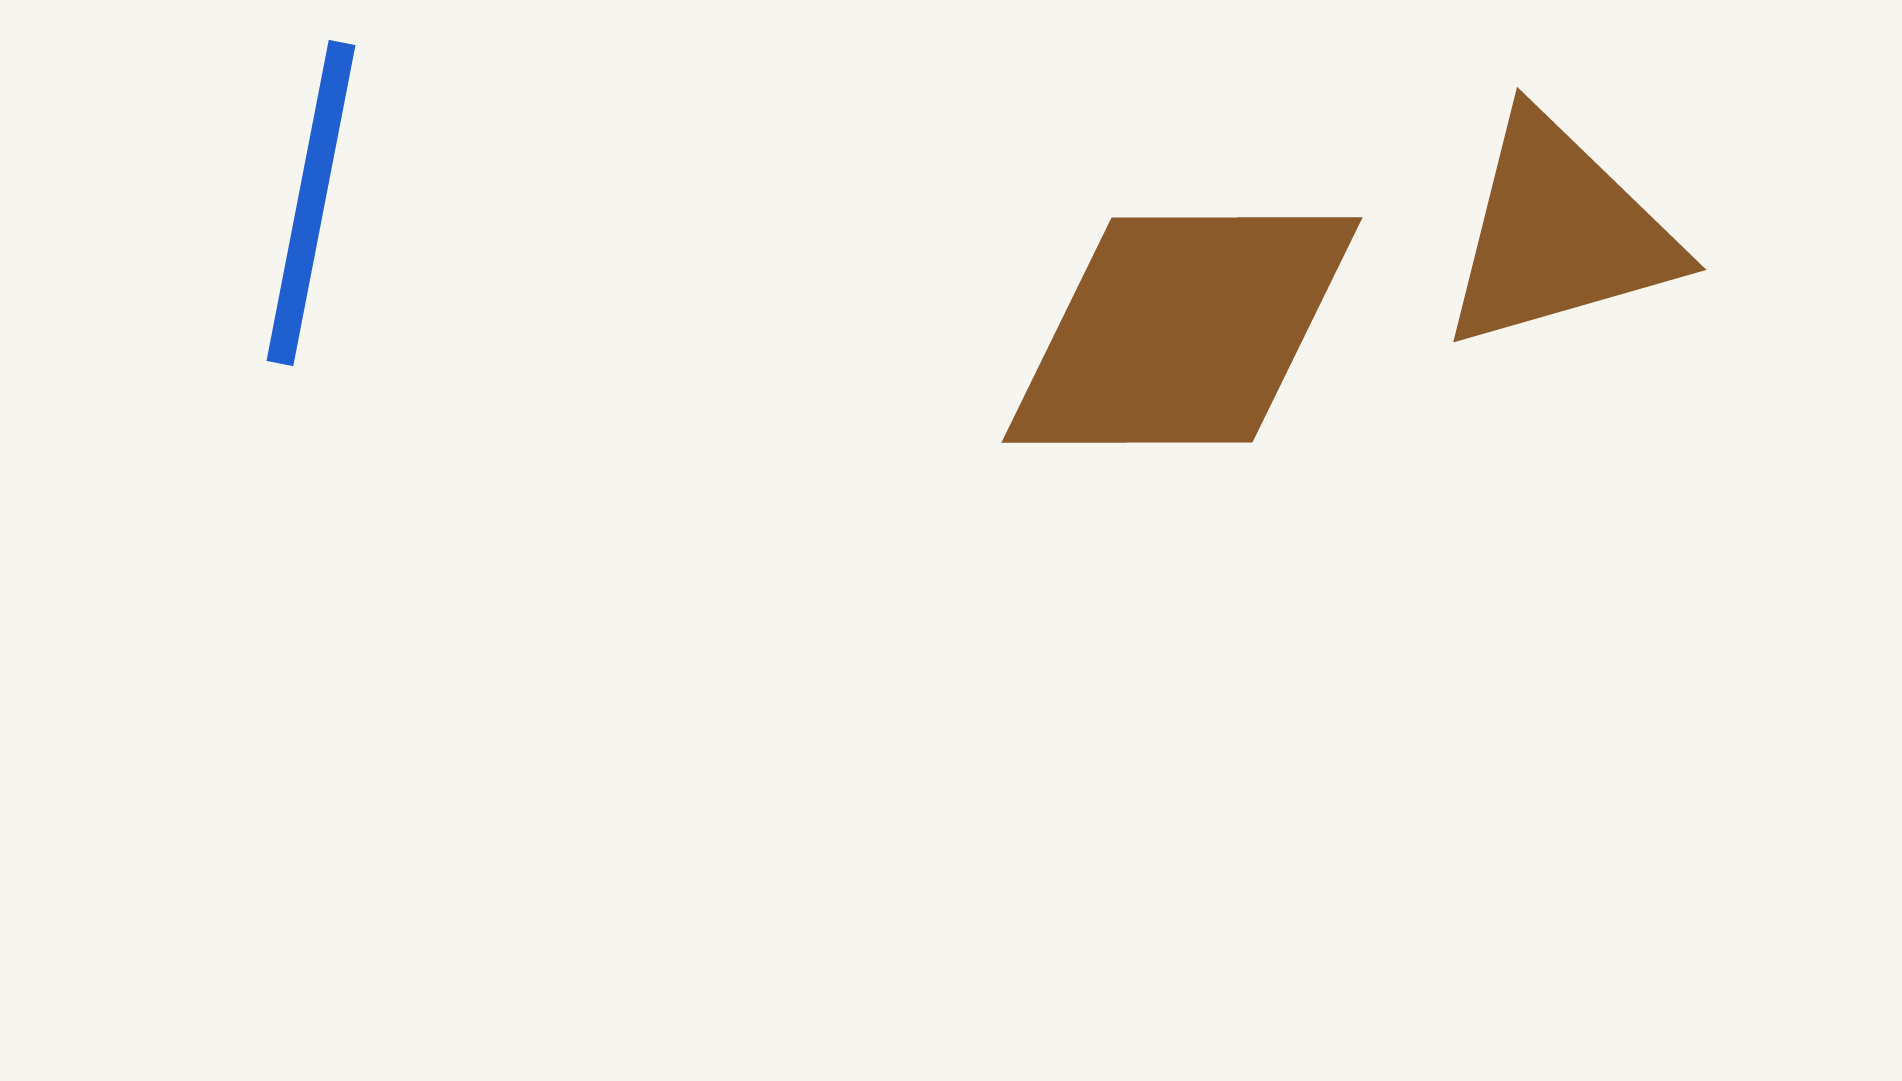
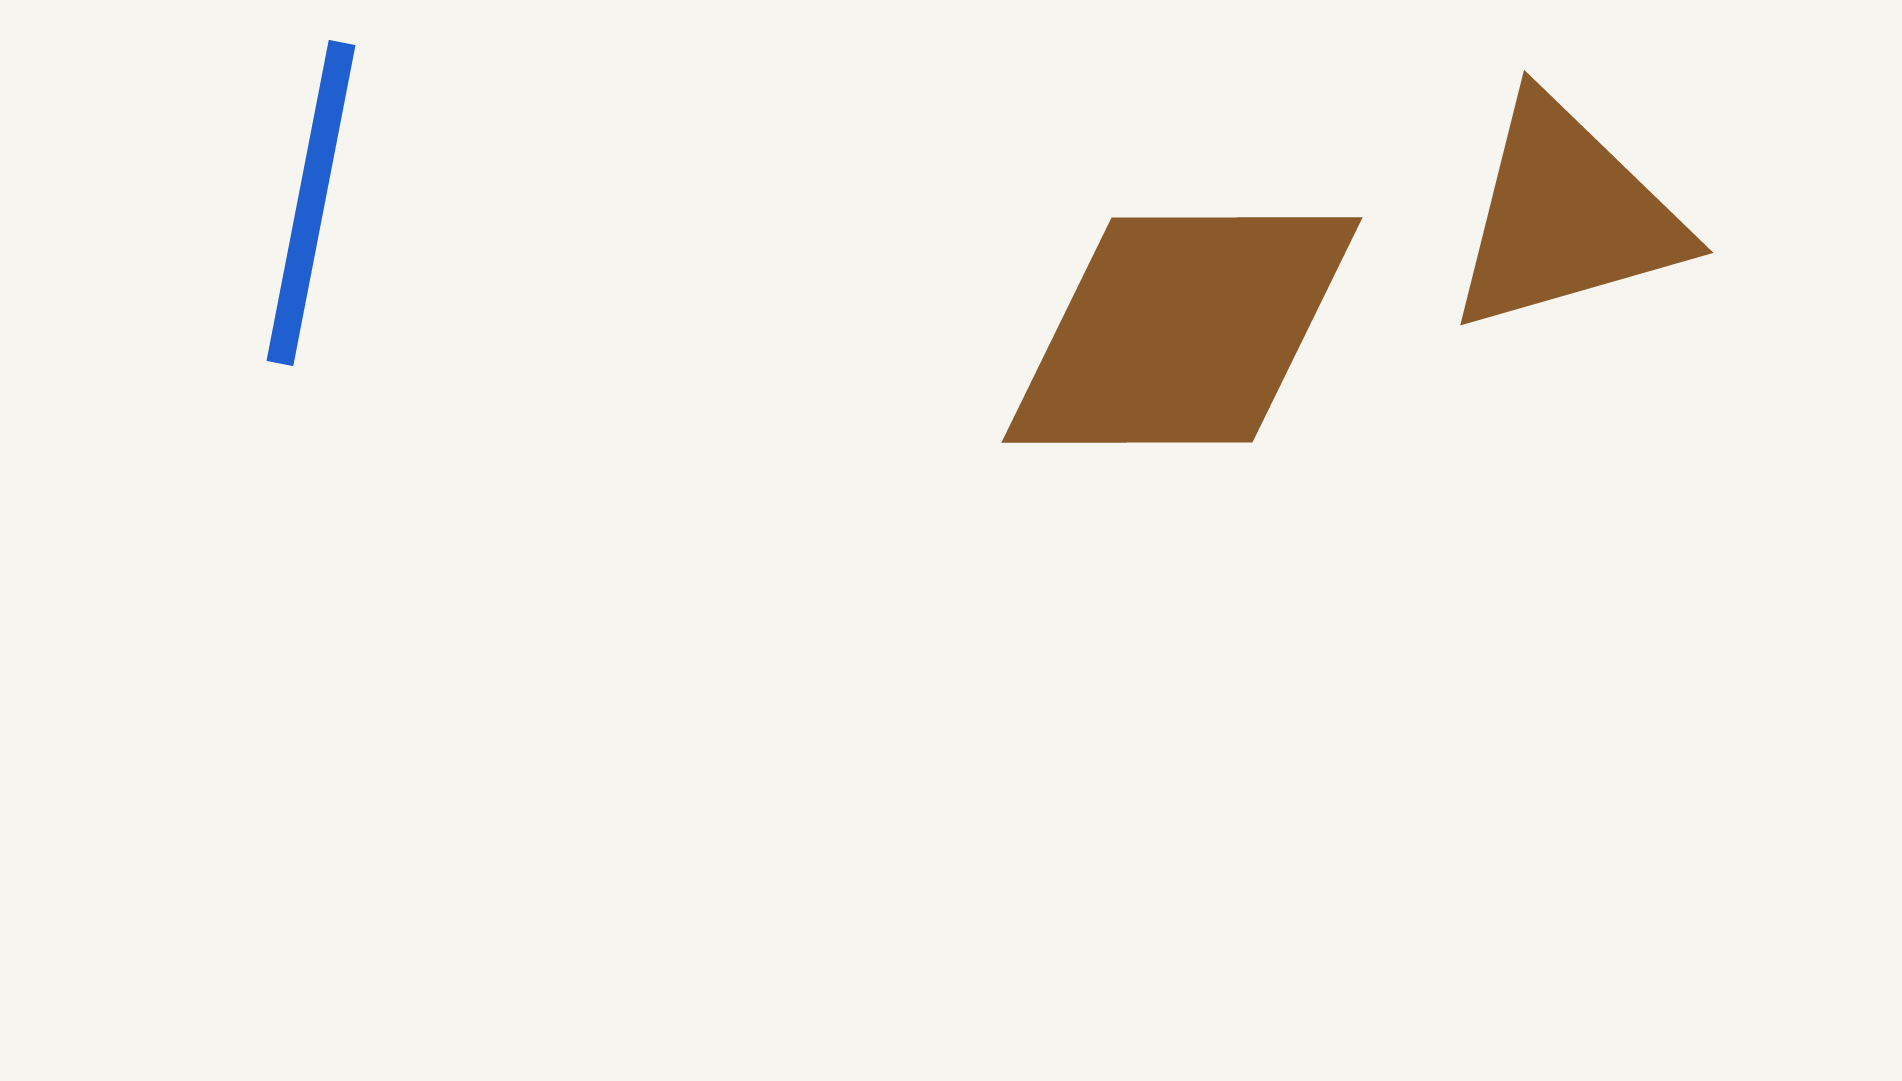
brown triangle: moved 7 px right, 17 px up
